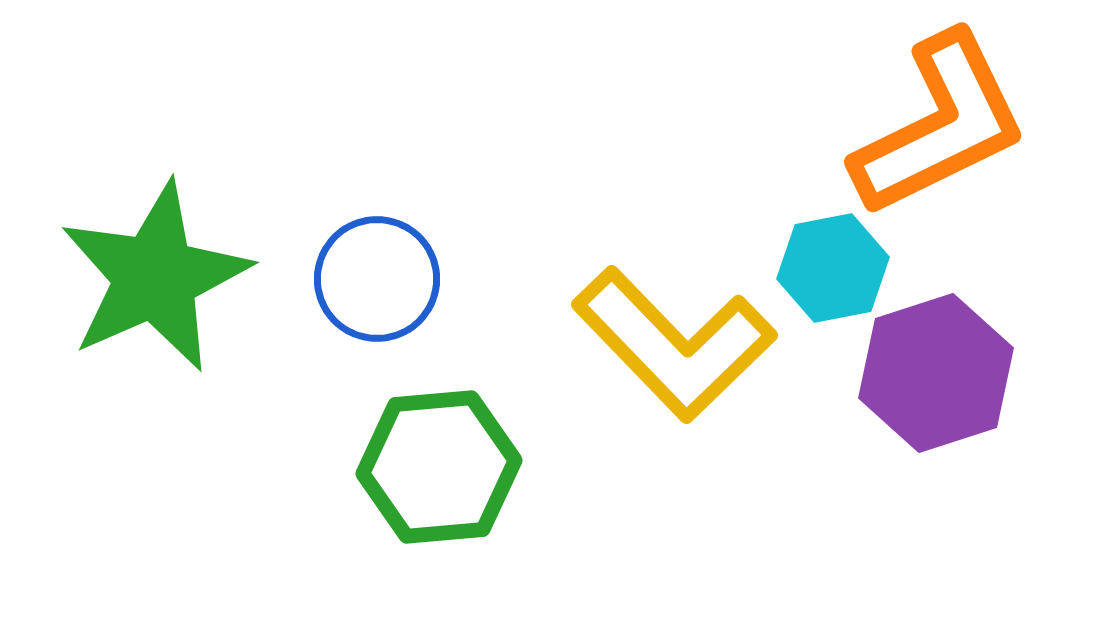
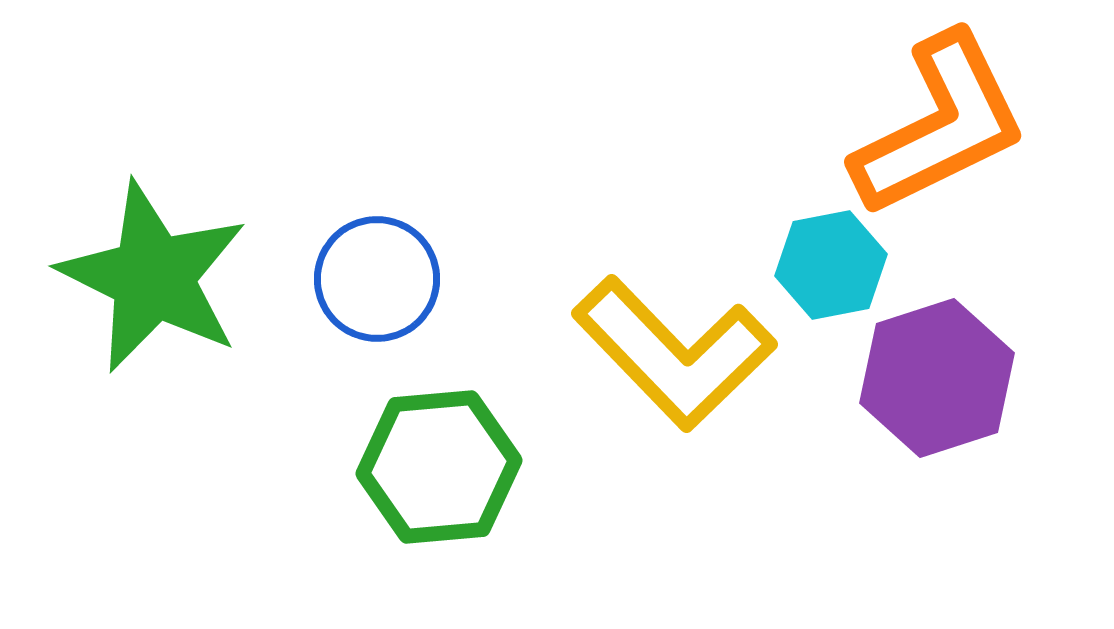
cyan hexagon: moved 2 px left, 3 px up
green star: moved 2 px left; rotated 22 degrees counterclockwise
yellow L-shape: moved 9 px down
purple hexagon: moved 1 px right, 5 px down
